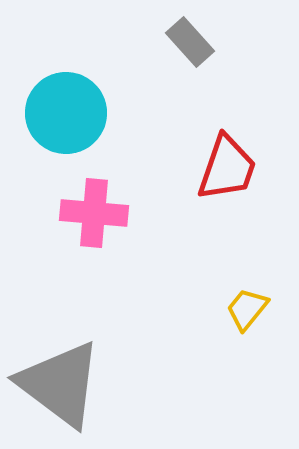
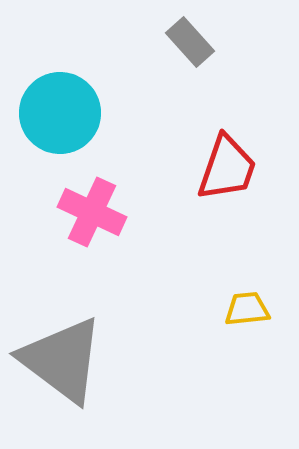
cyan circle: moved 6 px left
pink cross: moved 2 px left, 1 px up; rotated 20 degrees clockwise
yellow trapezoid: rotated 45 degrees clockwise
gray triangle: moved 2 px right, 24 px up
